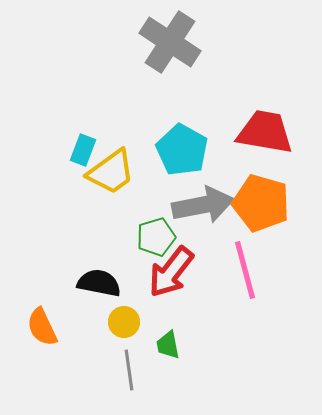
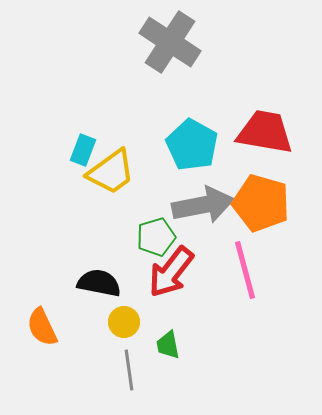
cyan pentagon: moved 10 px right, 5 px up
